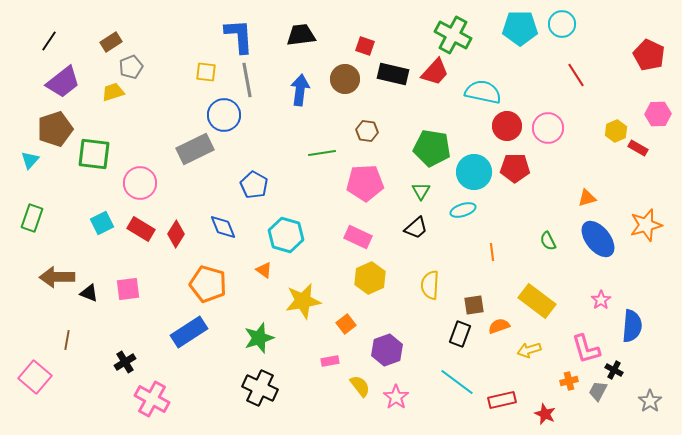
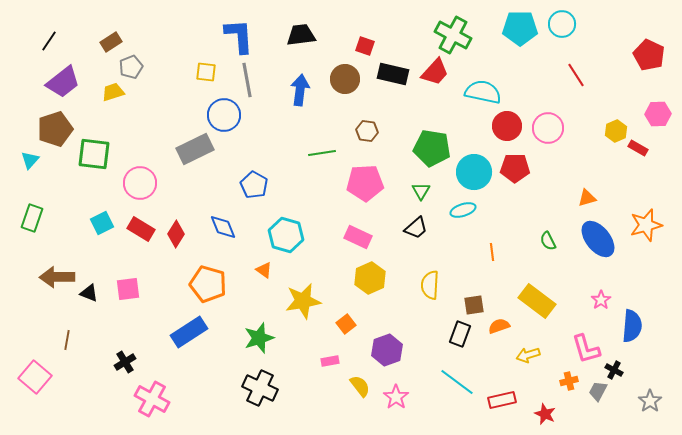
yellow arrow at (529, 350): moved 1 px left, 5 px down
